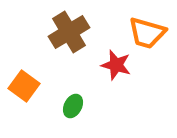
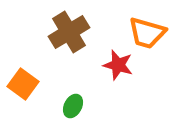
red star: moved 2 px right
orange square: moved 1 px left, 2 px up
